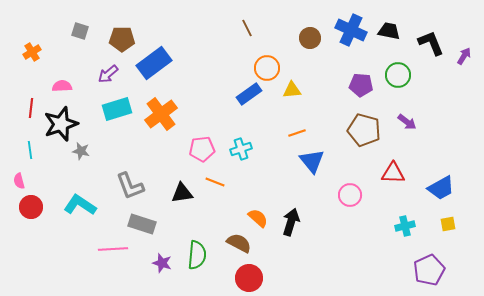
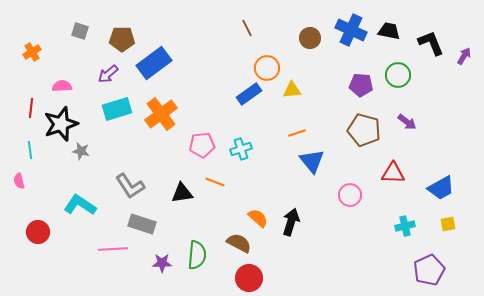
pink pentagon at (202, 149): moved 4 px up
gray L-shape at (130, 186): rotated 12 degrees counterclockwise
red circle at (31, 207): moved 7 px right, 25 px down
purple star at (162, 263): rotated 18 degrees counterclockwise
